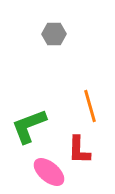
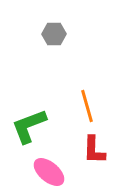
orange line: moved 3 px left
red L-shape: moved 15 px right
